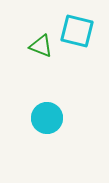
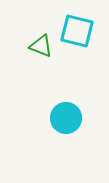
cyan circle: moved 19 px right
